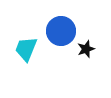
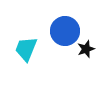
blue circle: moved 4 px right
